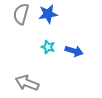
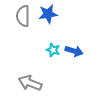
gray semicircle: moved 2 px right, 2 px down; rotated 15 degrees counterclockwise
cyan star: moved 5 px right, 3 px down
gray arrow: moved 3 px right
